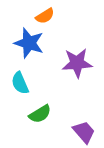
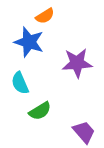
blue star: moved 1 px up
green semicircle: moved 3 px up
